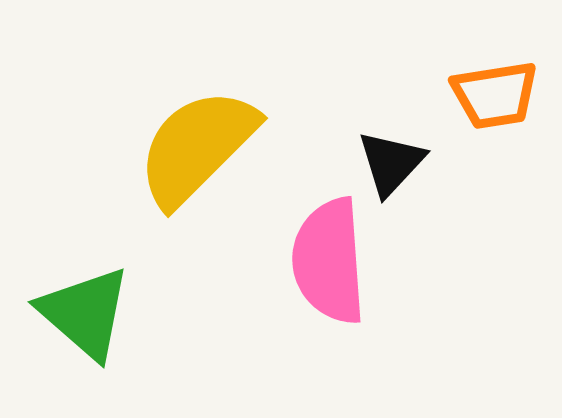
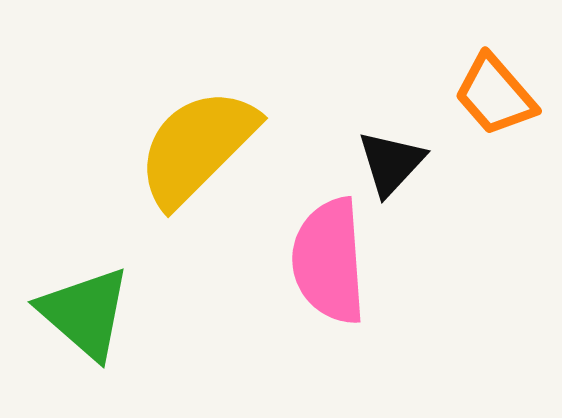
orange trapezoid: rotated 58 degrees clockwise
